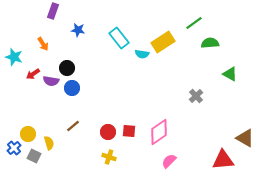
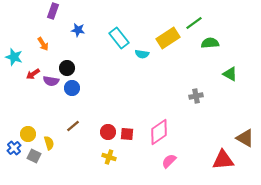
yellow rectangle: moved 5 px right, 4 px up
gray cross: rotated 32 degrees clockwise
red square: moved 2 px left, 3 px down
